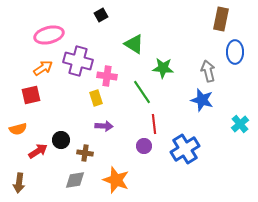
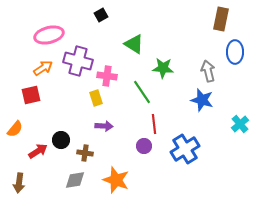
orange semicircle: moved 3 px left; rotated 36 degrees counterclockwise
